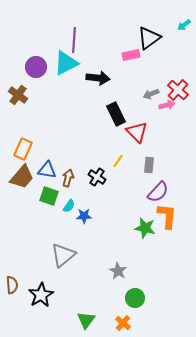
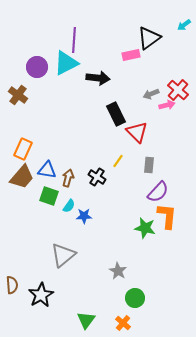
purple circle: moved 1 px right
